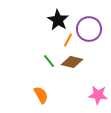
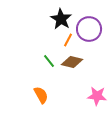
black star: moved 3 px right, 1 px up
pink star: moved 1 px left, 1 px down
